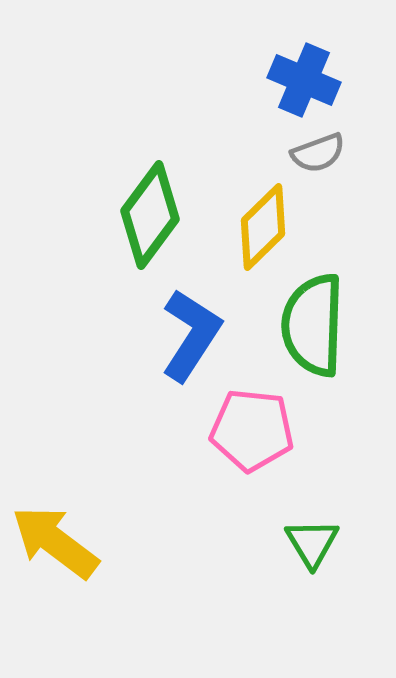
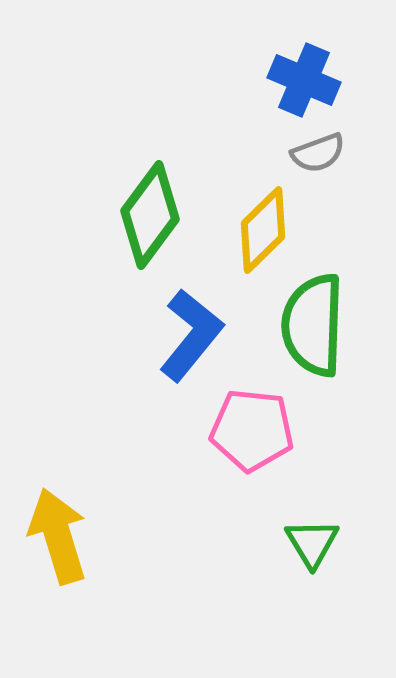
yellow diamond: moved 3 px down
blue L-shape: rotated 6 degrees clockwise
yellow arrow: moved 3 px right, 6 px up; rotated 36 degrees clockwise
